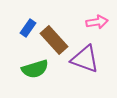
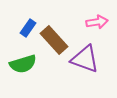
green semicircle: moved 12 px left, 5 px up
